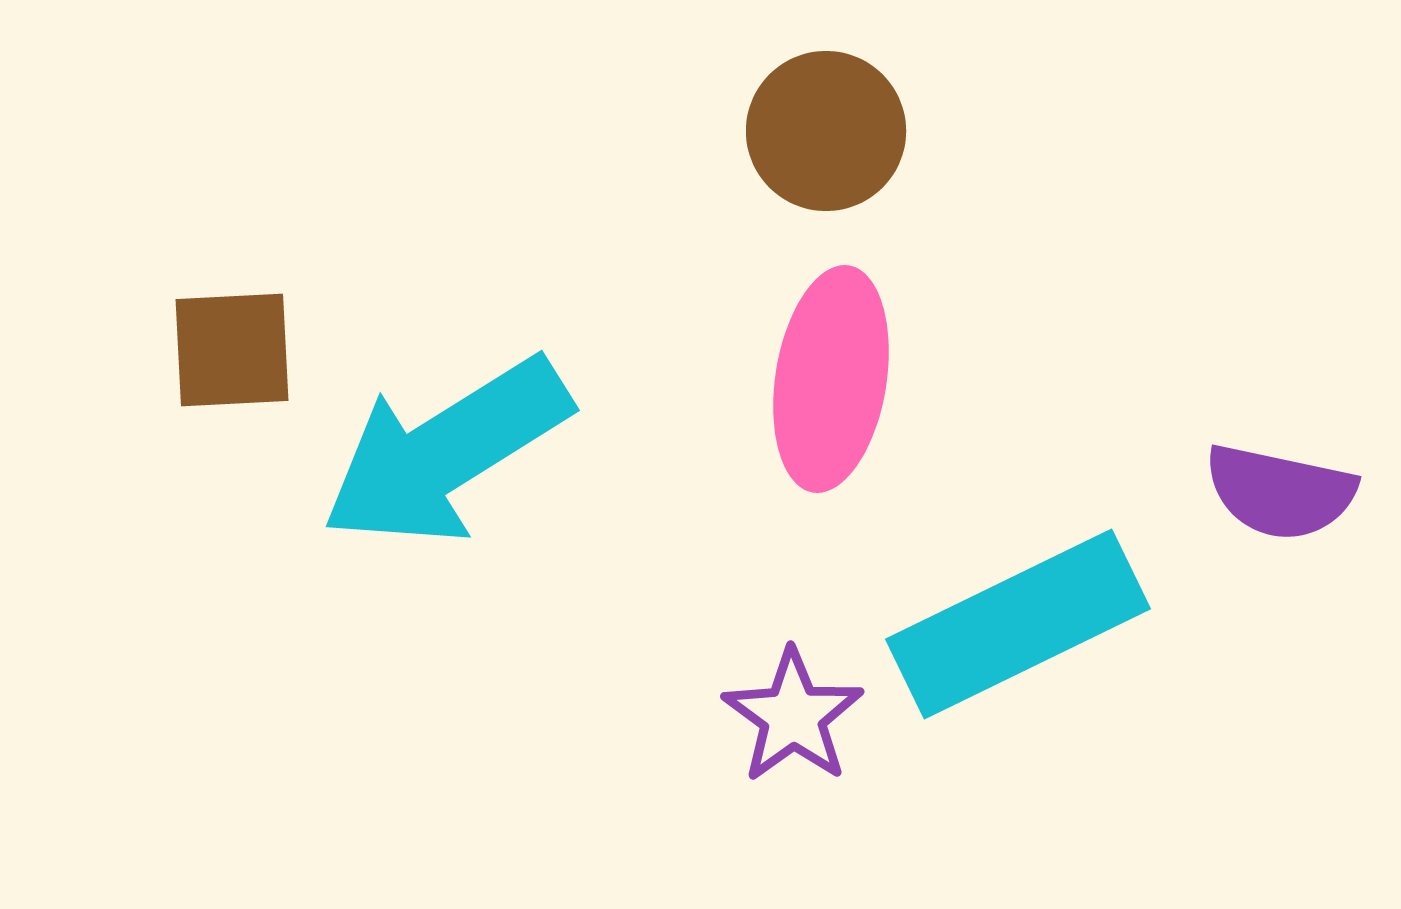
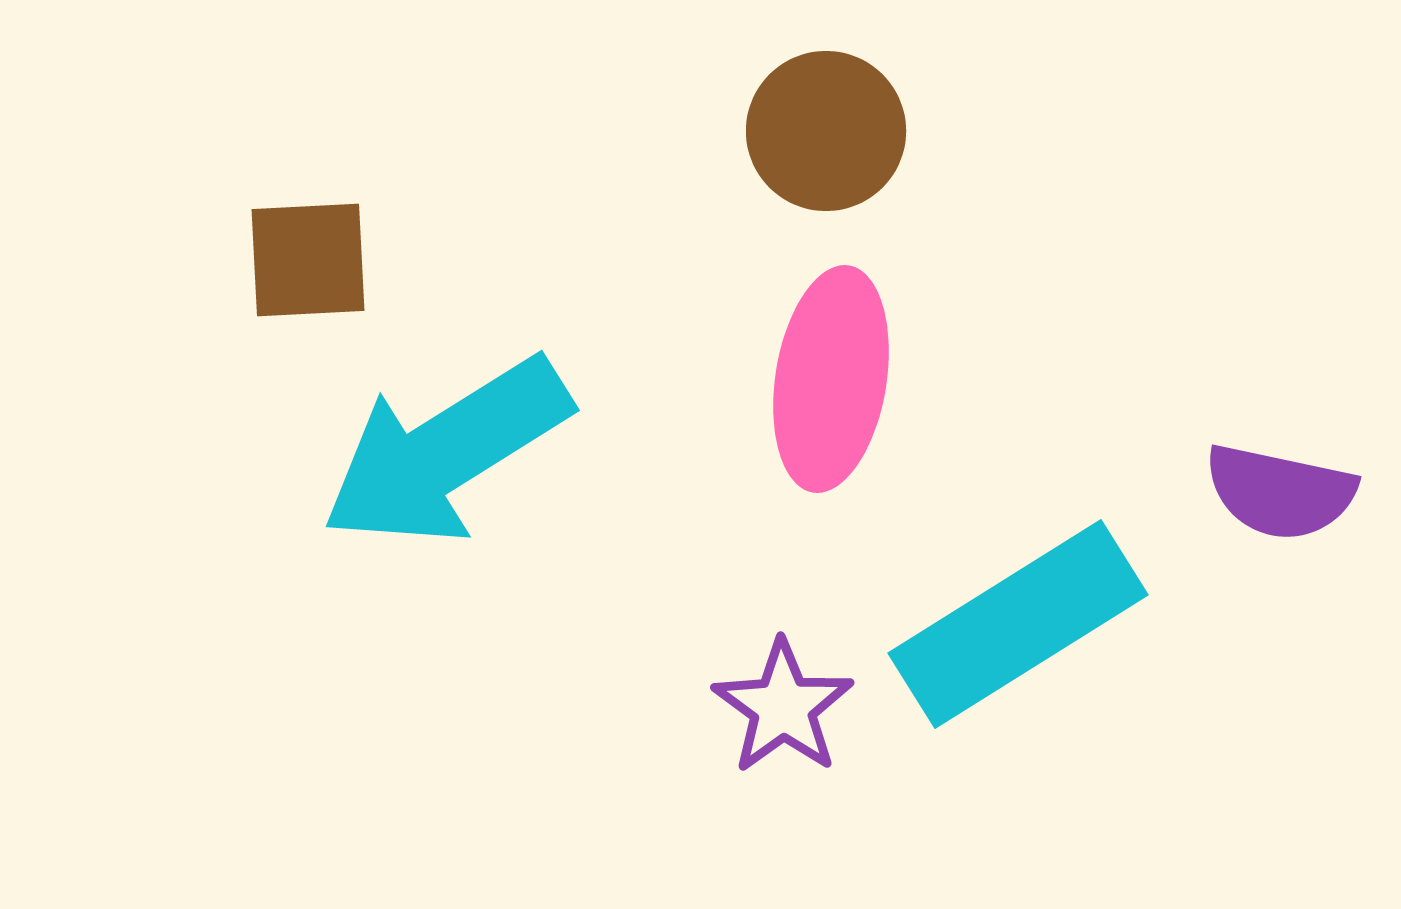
brown square: moved 76 px right, 90 px up
cyan rectangle: rotated 6 degrees counterclockwise
purple star: moved 10 px left, 9 px up
